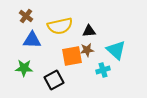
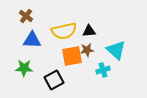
yellow semicircle: moved 4 px right, 5 px down
